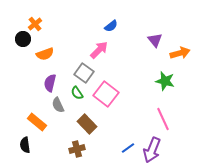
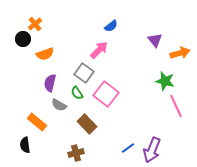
gray semicircle: moved 1 px right; rotated 35 degrees counterclockwise
pink line: moved 13 px right, 13 px up
brown cross: moved 1 px left, 4 px down
